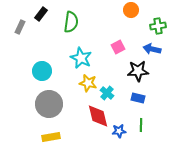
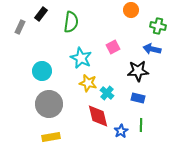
green cross: rotated 21 degrees clockwise
pink square: moved 5 px left
blue star: moved 2 px right; rotated 24 degrees counterclockwise
